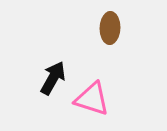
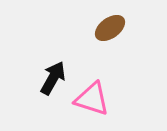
brown ellipse: rotated 52 degrees clockwise
